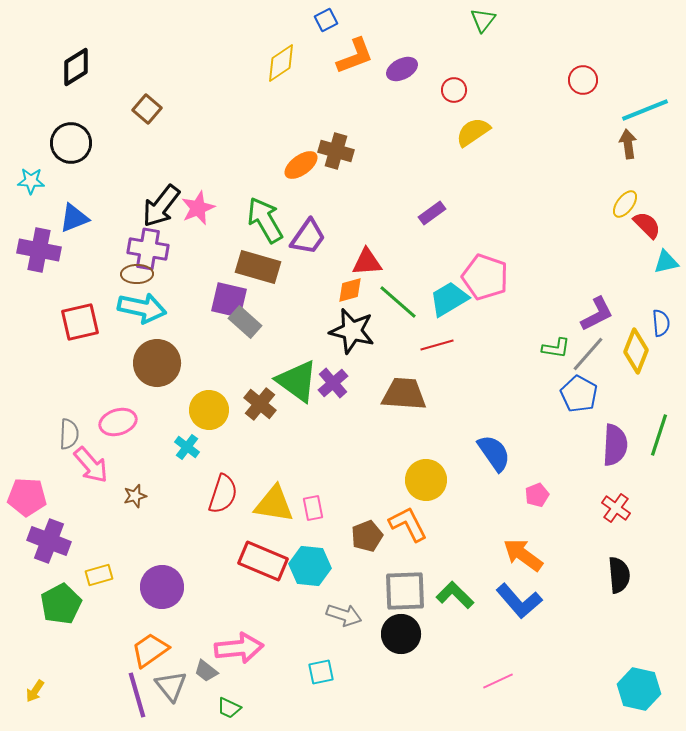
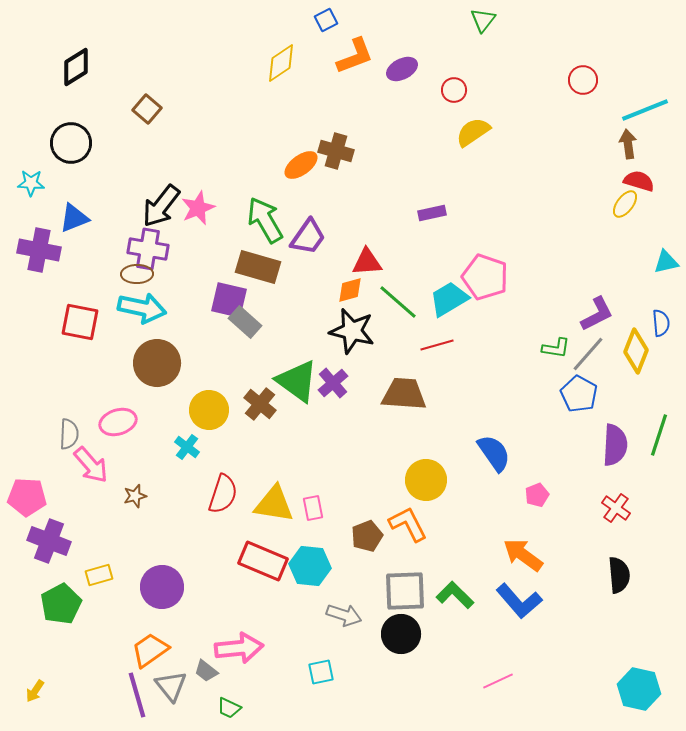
cyan star at (31, 181): moved 2 px down
purple rectangle at (432, 213): rotated 24 degrees clockwise
red semicircle at (647, 225): moved 8 px left, 44 px up; rotated 28 degrees counterclockwise
red square at (80, 322): rotated 24 degrees clockwise
